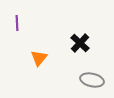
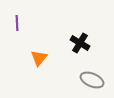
black cross: rotated 12 degrees counterclockwise
gray ellipse: rotated 10 degrees clockwise
